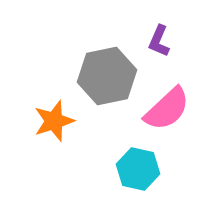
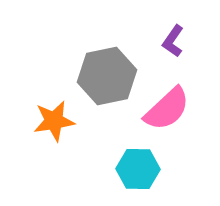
purple L-shape: moved 14 px right; rotated 12 degrees clockwise
orange star: rotated 9 degrees clockwise
cyan hexagon: rotated 12 degrees counterclockwise
